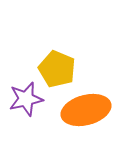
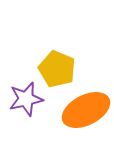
orange ellipse: rotated 12 degrees counterclockwise
